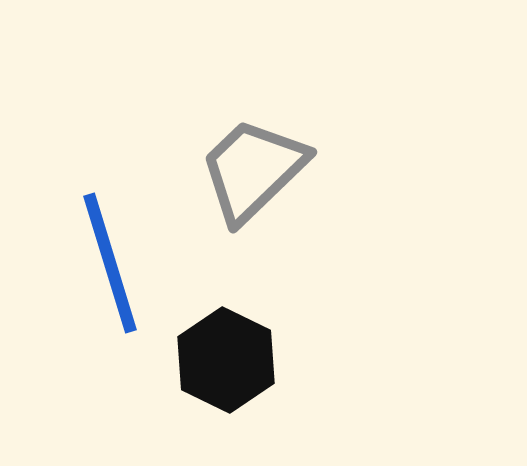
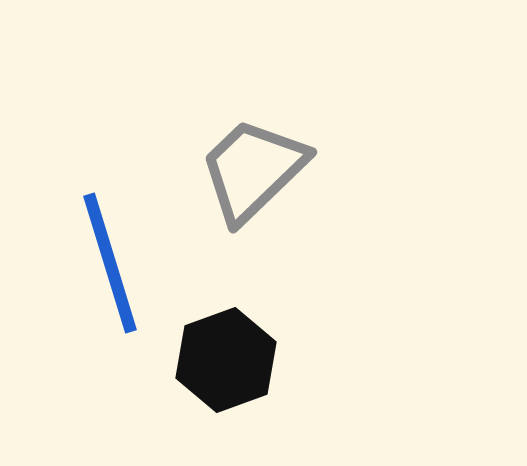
black hexagon: rotated 14 degrees clockwise
